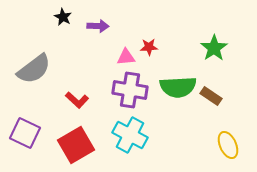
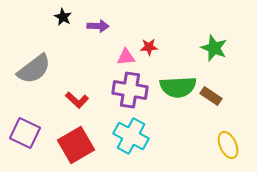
green star: rotated 16 degrees counterclockwise
cyan cross: moved 1 px right, 1 px down
